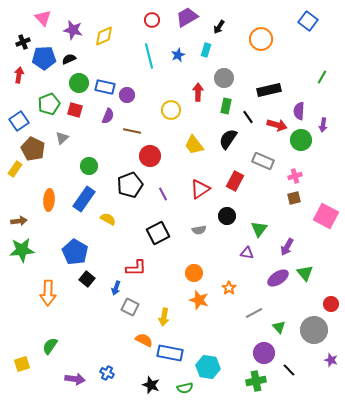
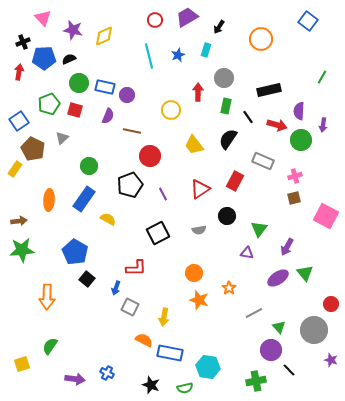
red circle at (152, 20): moved 3 px right
red arrow at (19, 75): moved 3 px up
orange arrow at (48, 293): moved 1 px left, 4 px down
purple circle at (264, 353): moved 7 px right, 3 px up
